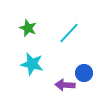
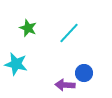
cyan star: moved 16 px left
